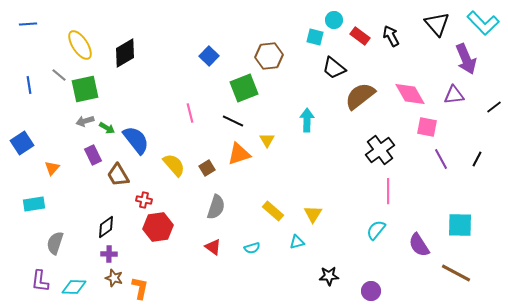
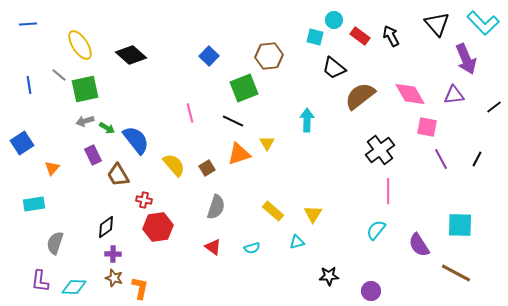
black diamond at (125, 53): moved 6 px right, 2 px down; rotated 72 degrees clockwise
yellow triangle at (267, 140): moved 3 px down
purple cross at (109, 254): moved 4 px right
